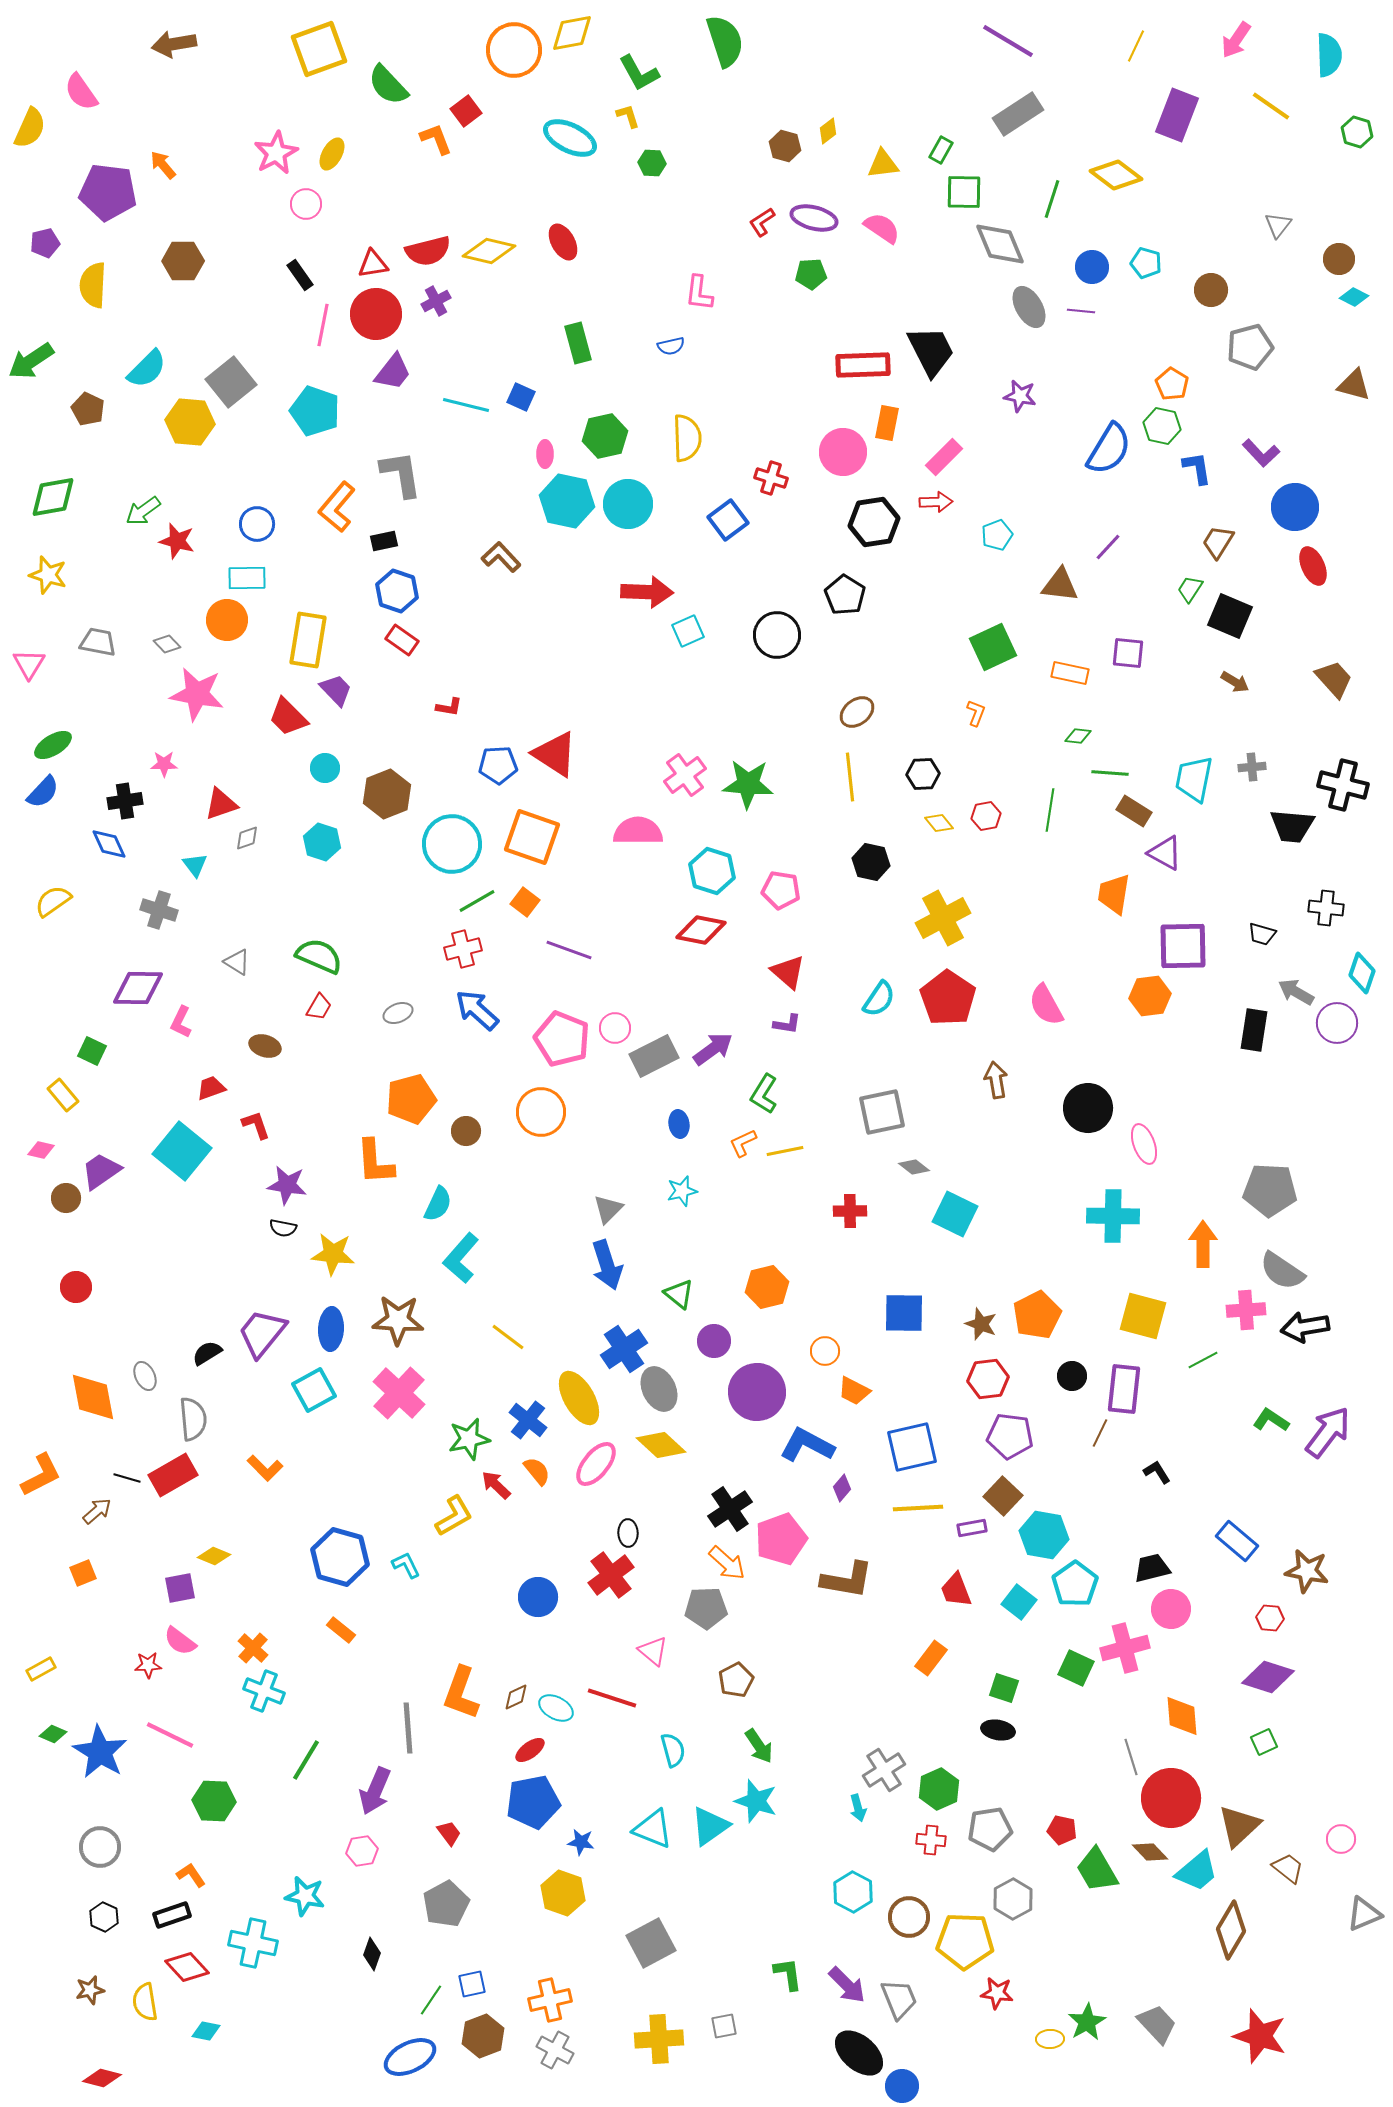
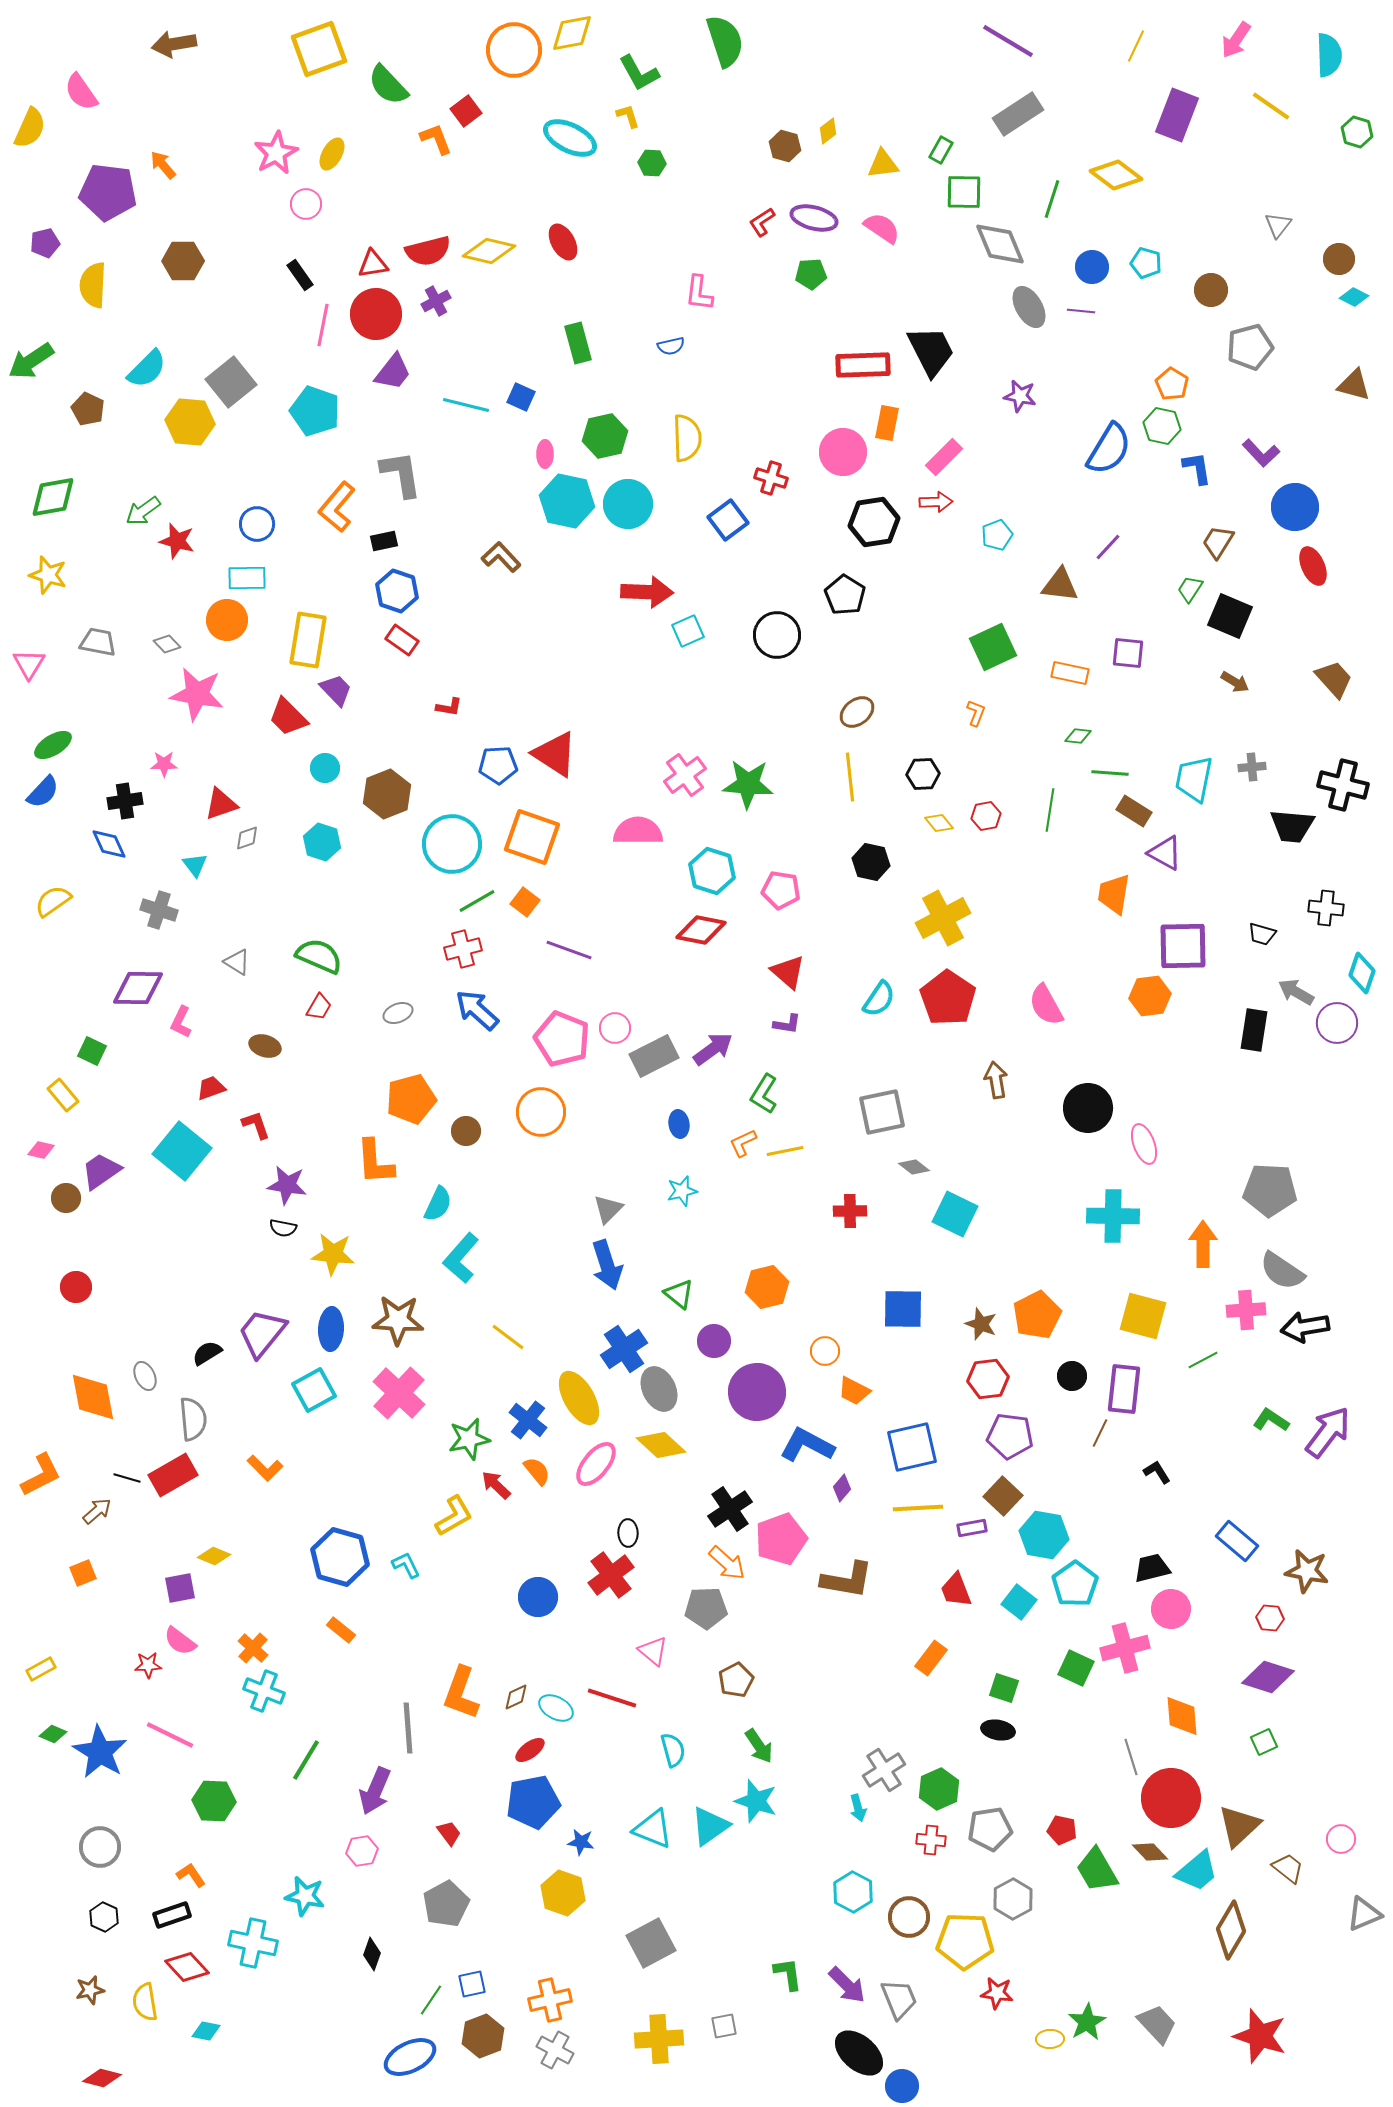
blue square at (904, 1313): moved 1 px left, 4 px up
